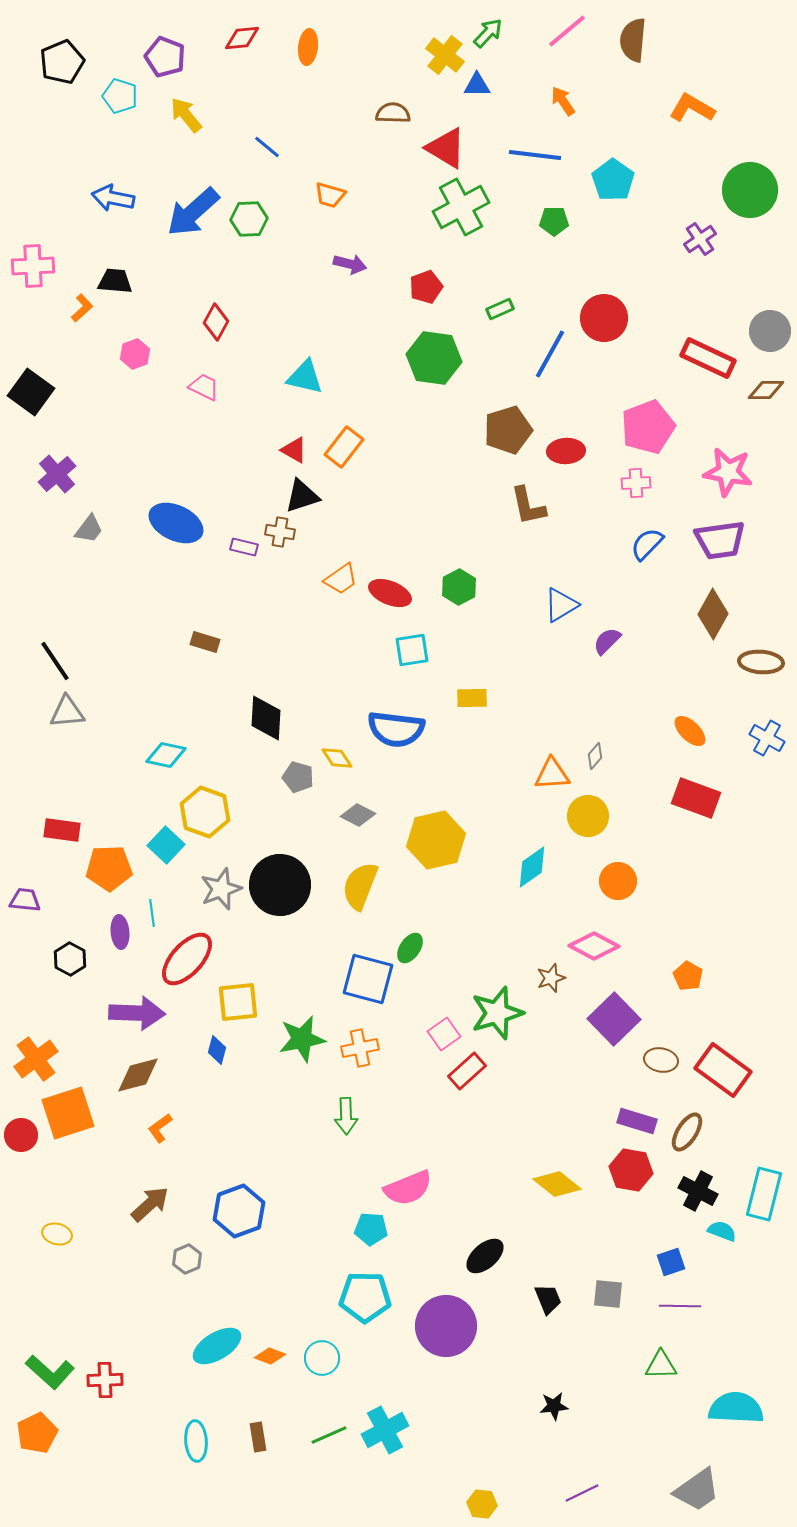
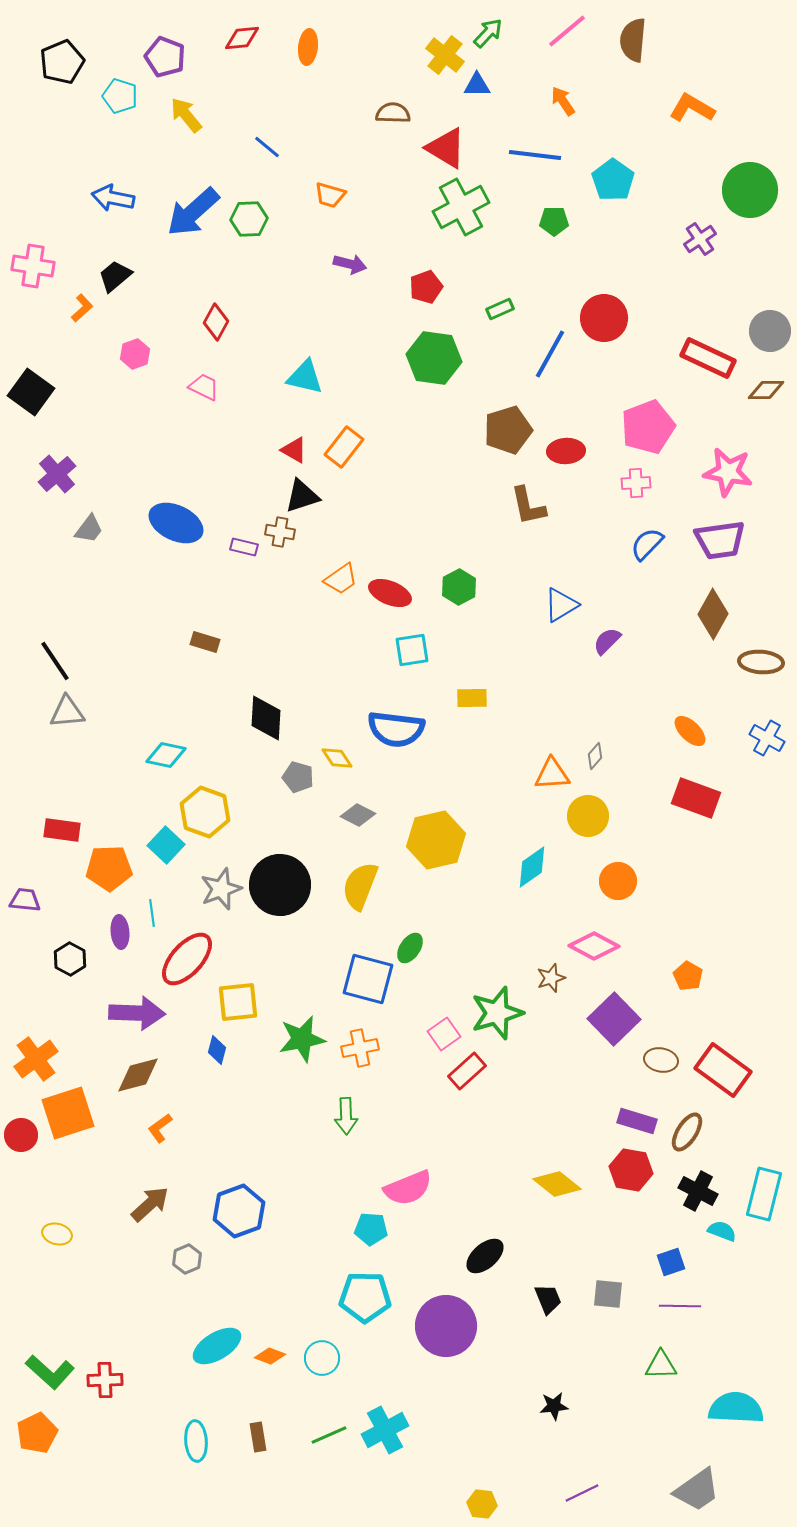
pink cross at (33, 266): rotated 12 degrees clockwise
black trapezoid at (115, 281): moved 5 px up; rotated 45 degrees counterclockwise
